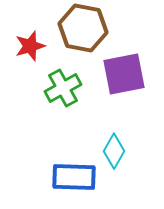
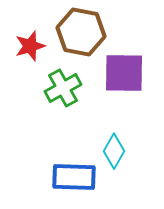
brown hexagon: moved 2 px left, 4 px down
purple square: moved 1 px up; rotated 12 degrees clockwise
